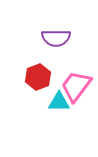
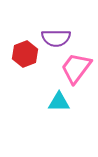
red hexagon: moved 13 px left, 23 px up
pink trapezoid: moved 18 px up
